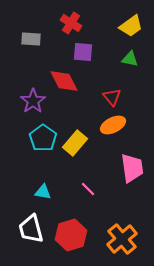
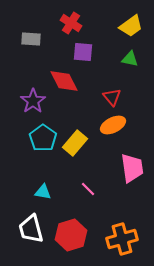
orange cross: rotated 24 degrees clockwise
